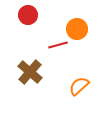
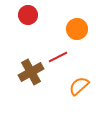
red line: moved 12 px down; rotated 12 degrees counterclockwise
brown cross: moved 1 px right; rotated 20 degrees clockwise
